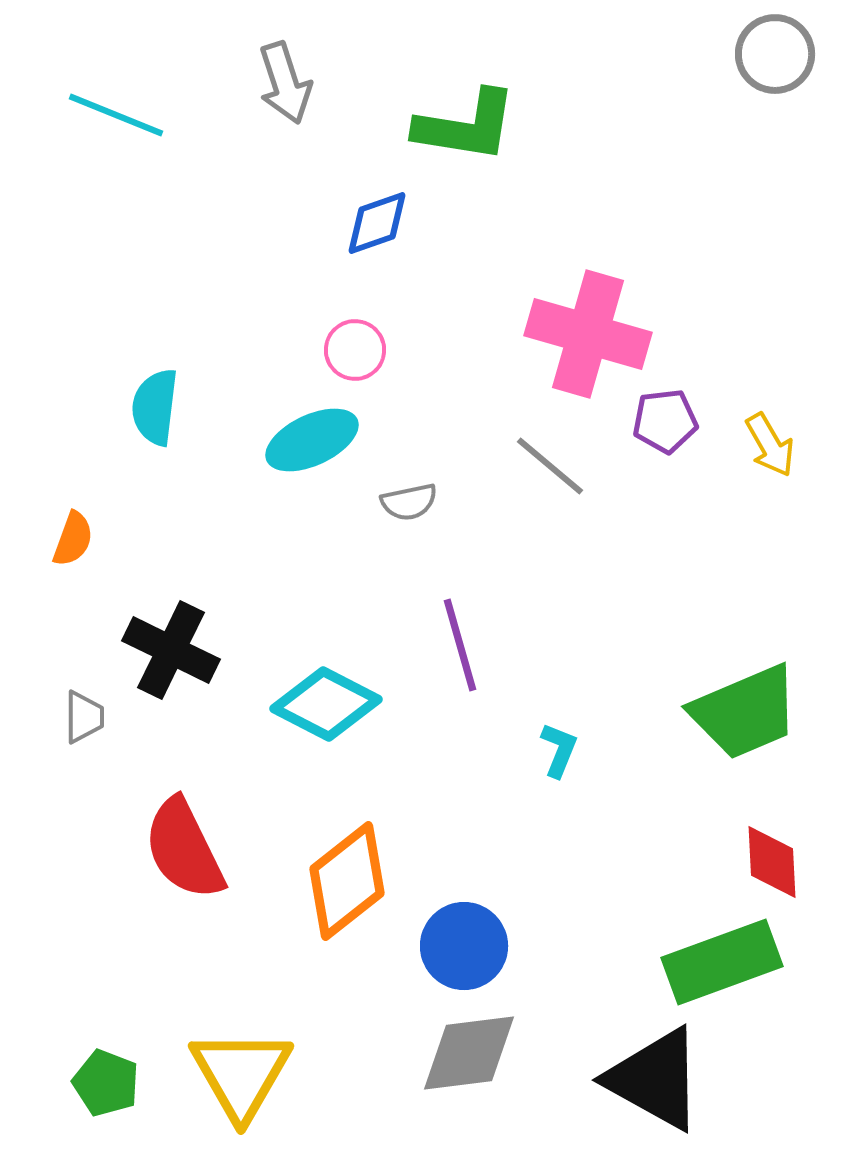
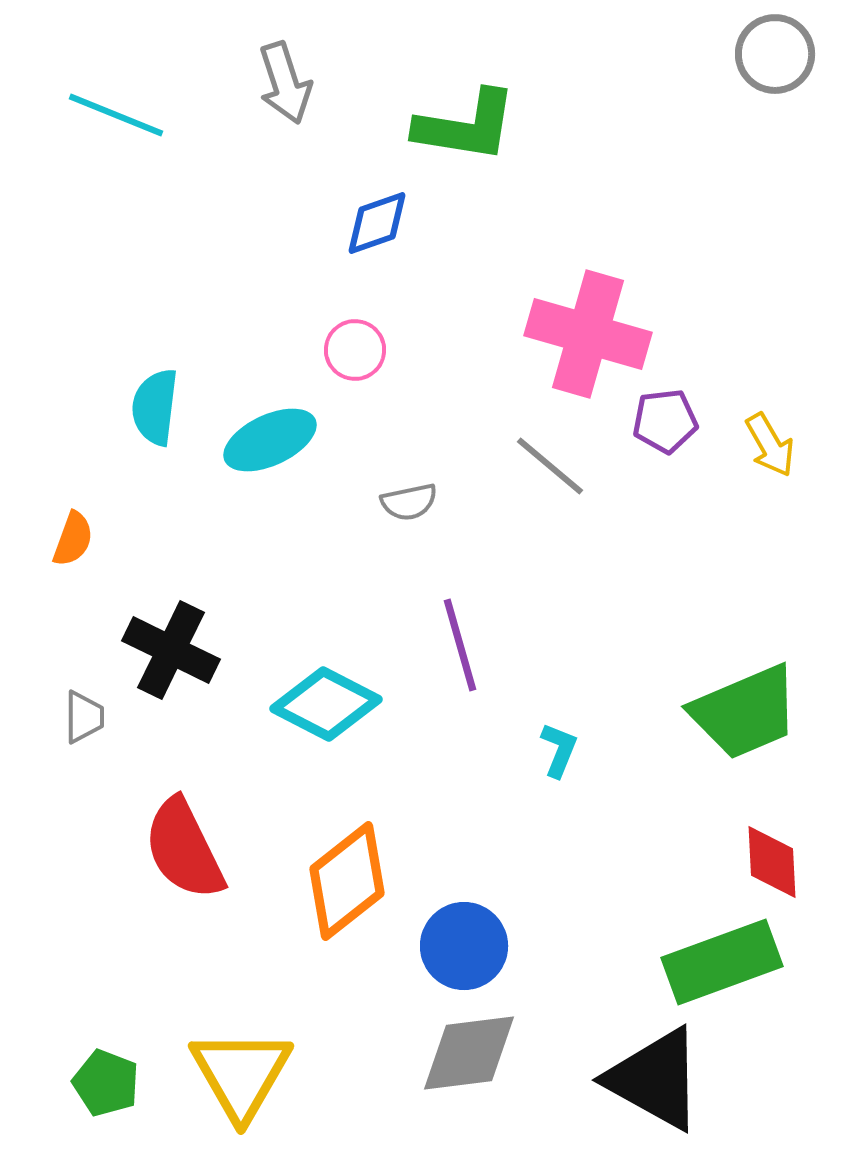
cyan ellipse: moved 42 px left
